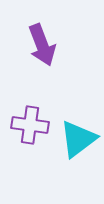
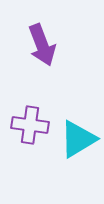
cyan triangle: rotated 6 degrees clockwise
